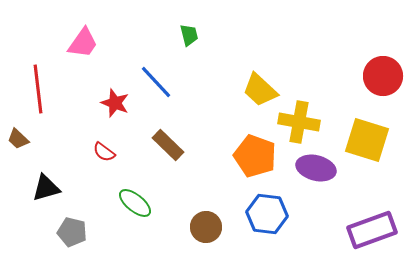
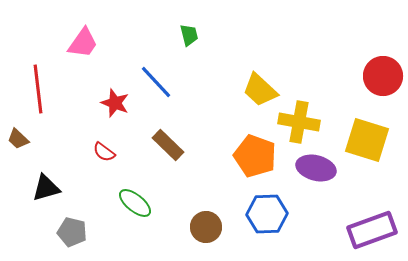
blue hexagon: rotated 9 degrees counterclockwise
